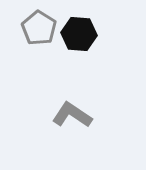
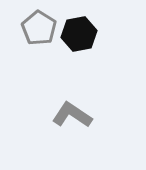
black hexagon: rotated 16 degrees counterclockwise
